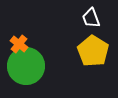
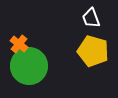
yellow pentagon: rotated 16 degrees counterclockwise
green circle: moved 3 px right
